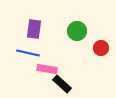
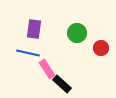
green circle: moved 2 px down
pink rectangle: rotated 48 degrees clockwise
